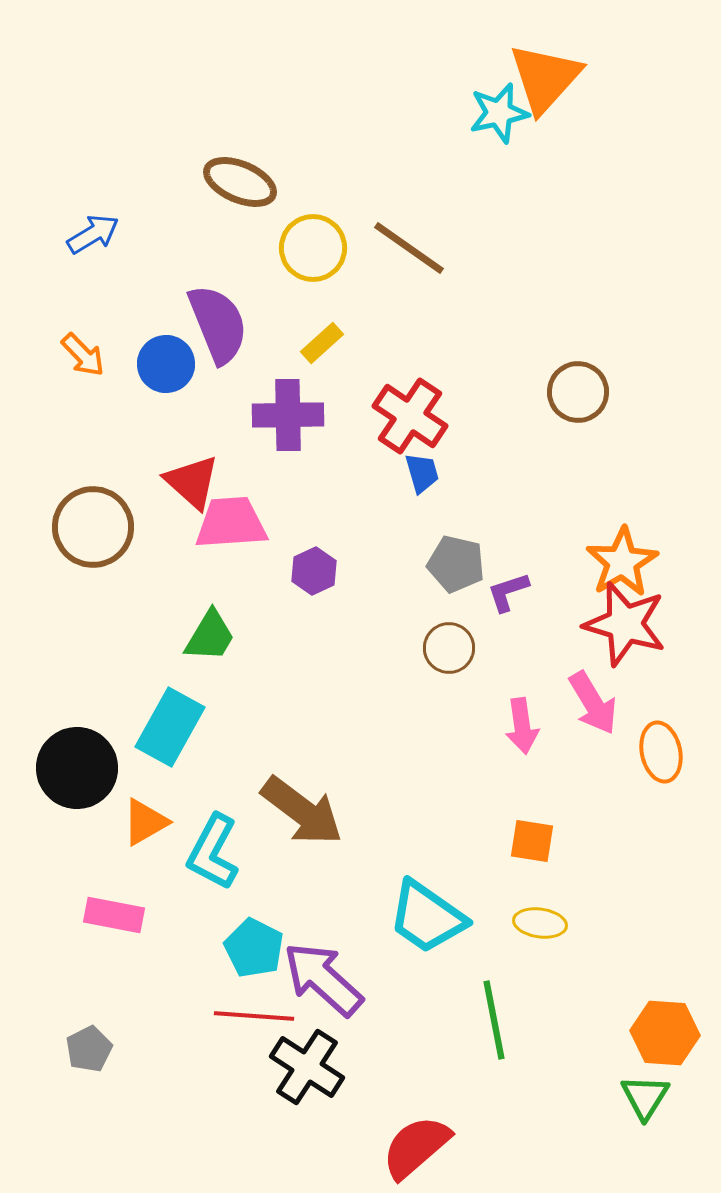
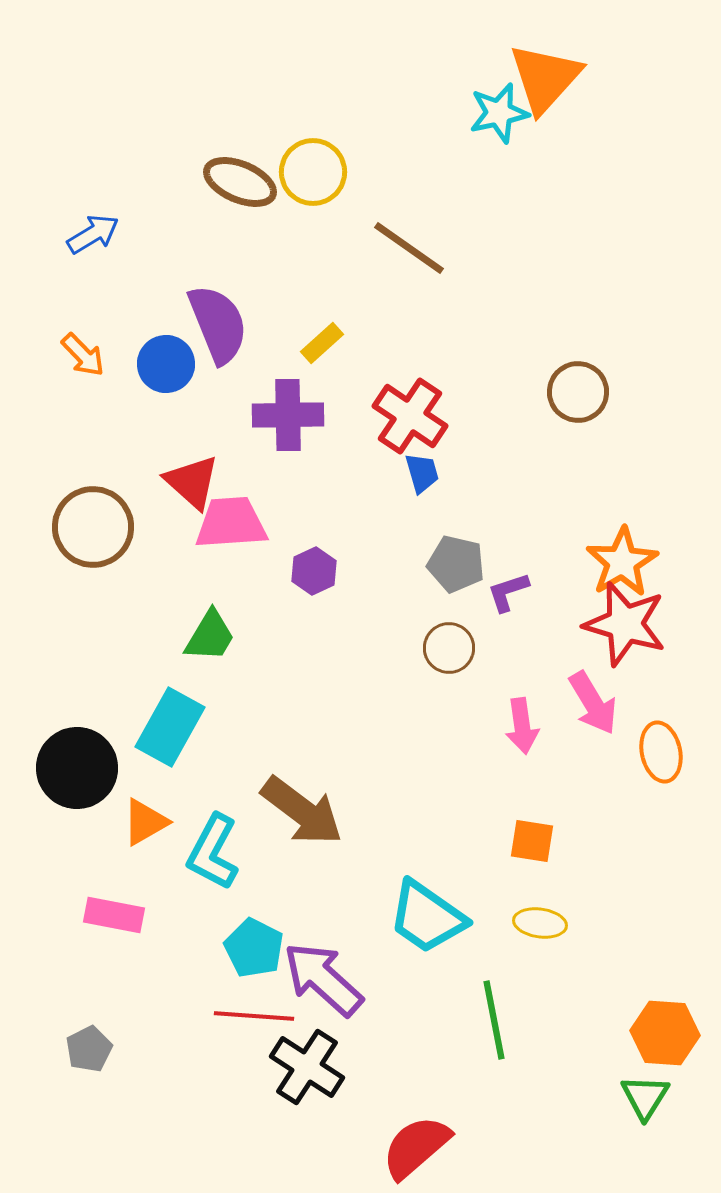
yellow circle at (313, 248): moved 76 px up
